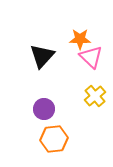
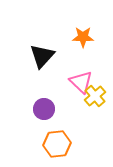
orange star: moved 3 px right, 2 px up
pink triangle: moved 10 px left, 25 px down
orange hexagon: moved 3 px right, 5 px down
